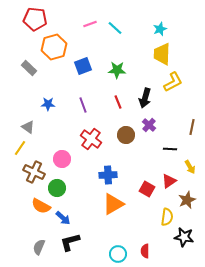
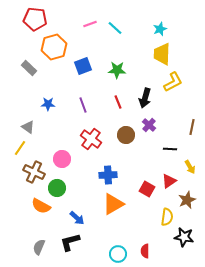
blue arrow: moved 14 px right
